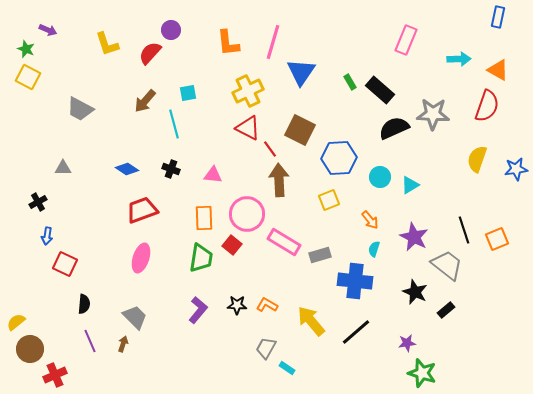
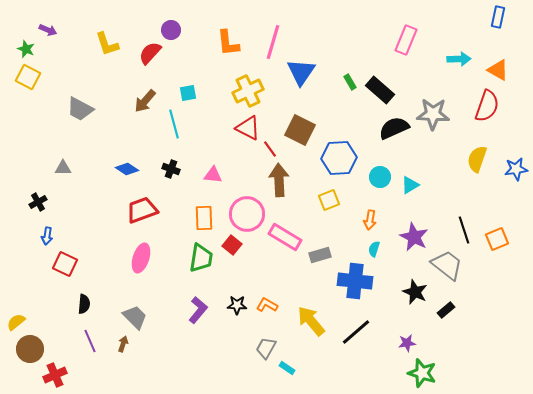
orange arrow at (370, 220): rotated 48 degrees clockwise
pink rectangle at (284, 242): moved 1 px right, 5 px up
